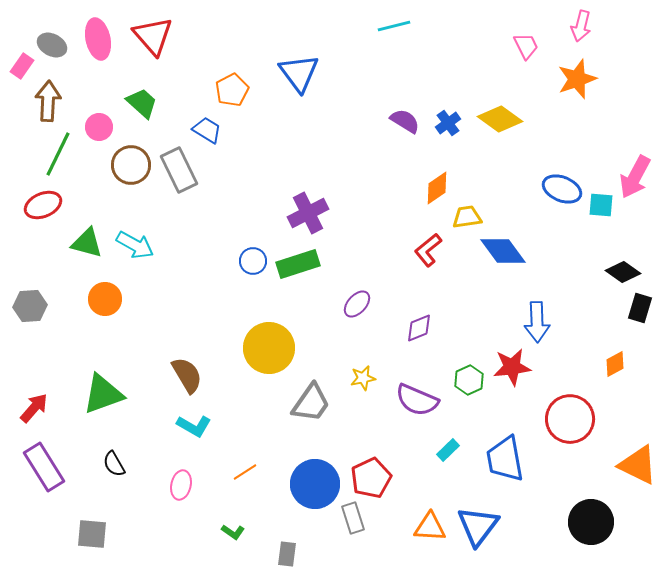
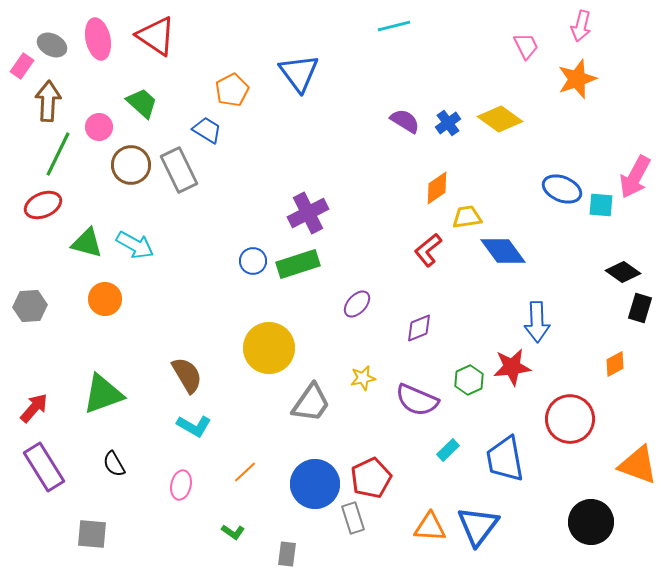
red triangle at (153, 36): moved 3 px right; rotated 15 degrees counterclockwise
orange triangle at (638, 465): rotated 6 degrees counterclockwise
orange line at (245, 472): rotated 10 degrees counterclockwise
